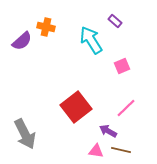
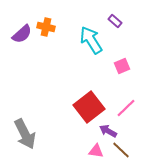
purple semicircle: moved 7 px up
red square: moved 13 px right
brown line: rotated 30 degrees clockwise
